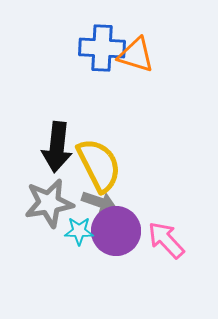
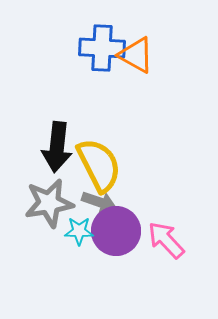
orange triangle: rotated 12 degrees clockwise
